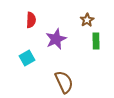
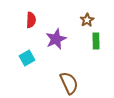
brown semicircle: moved 5 px right, 1 px down
